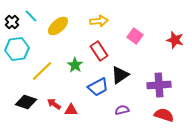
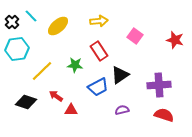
green star: rotated 28 degrees counterclockwise
red arrow: moved 2 px right, 8 px up
